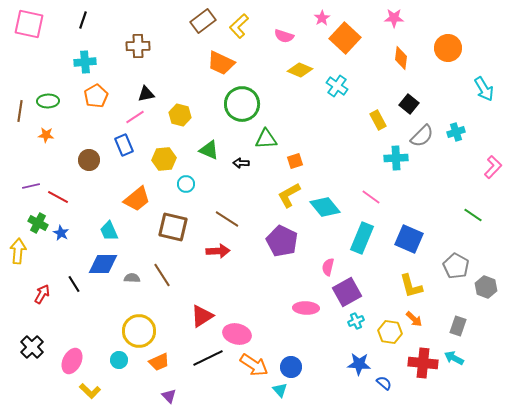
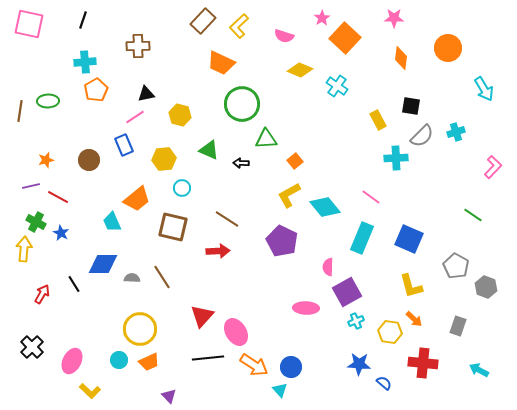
brown rectangle at (203, 21): rotated 10 degrees counterclockwise
orange pentagon at (96, 96): moved 6 px up
black square at (409, 104): moved 2 px right, 2 px down; rotated 30 degrees counterclockwise
orange star at (46, 135): moved 25 px down; rotated 21 degrees counterclockwise
orange square at (295, 161): rotated 21 degrees counterclockwise
cyan circle at (186, 184): moved 4 px left, 4 px down
green cross at (38, 223): moved 2 px left, 1 px up
cyan trapezoid at (109, 231): moved 3 px right, 9 px up
yellow arrow at (18, 251): moved 6 px right, 2 px up
pink semicircle at (328, 267): rotated 12 degrees counterclockwise
brown line at (162, 275): moved 2 px down
red triangle at (202, 316): rotated 15 degrees counterclockwise
yellow circle at (139, 331): moved 1 px right, 2 px up
pink ellipse at (237, 334): moved 1 px left, 2 px up; rotated 44 degrees clockwise
black line at (208, 358): rotated 20 degrees clockwise
cyan arrow at (454, 358): moved 25 px right, 12 px down
orange trapezoid at (159, 362): moved 10 px left
